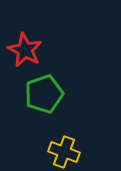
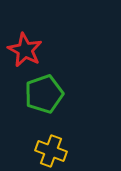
yellow cross: moved 13 px left, 1 px up
